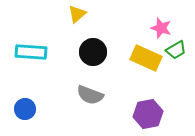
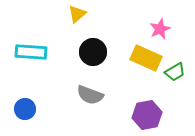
pink star: moved 1 px left, 1 px down; rotated 30 degrees clockwise
green trapezoid: moved 1 px left, 22 px down
purple hexagon: moved 1 px left, 1 px down
